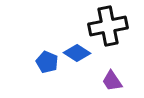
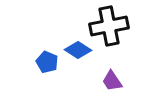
black cross: moved 1 px right
blue diamond: moved 1 px right, 3 px up
